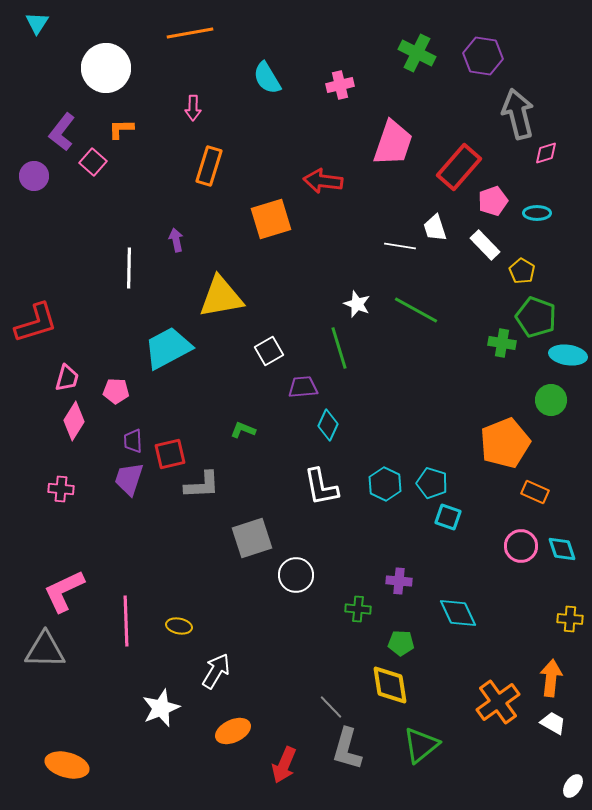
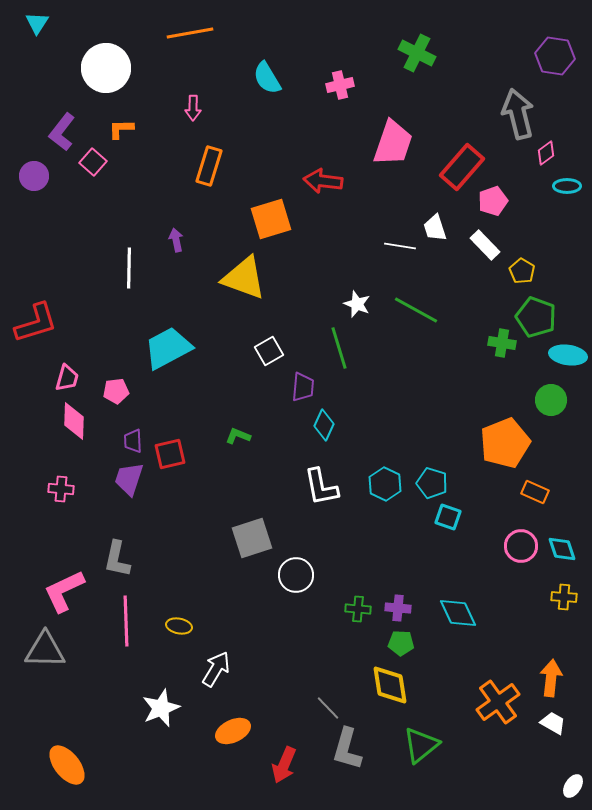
purple hexagon at (483, 56): moved 72 px right
pink diamond at (546, 153): rotated 20 degrees counterclockwise
red rectangle at (459, 167): moved 3 px right
cyan ellipse at (537, 213): moved 30 px right, 27 px up
yellow triangle at (221, 297): moved 23 px right, 19 px up; rotated 30 degrees clockwise
purple trapezoid at (303, 387): rotated 100 degrees clockwise
pink pentagon at (116, 391): rotated 10 degrees counterclockwise
pink diamond at (74, 421): rotated 30 degrees counterclockwise
cyan diamond at (328, 425): moved 4 px left
green L-shape at (243, 430): moved 5 px left, 6 px down
gray L-shape at (202, 485): moved 85 px left, 74 px down; rotated 105 degrees clockwise
purple cross at (399, 581): moved 1 px left, 27 px down
yellow cross at (570, 619): moved 6 px left, 22 px up
white arrow at (216, 671): moved 2 px up
gray line at (331, 707): moved 3 px left, 1 px down
orange ellipse at (67, 765): rotated 36 degrees clockwise
